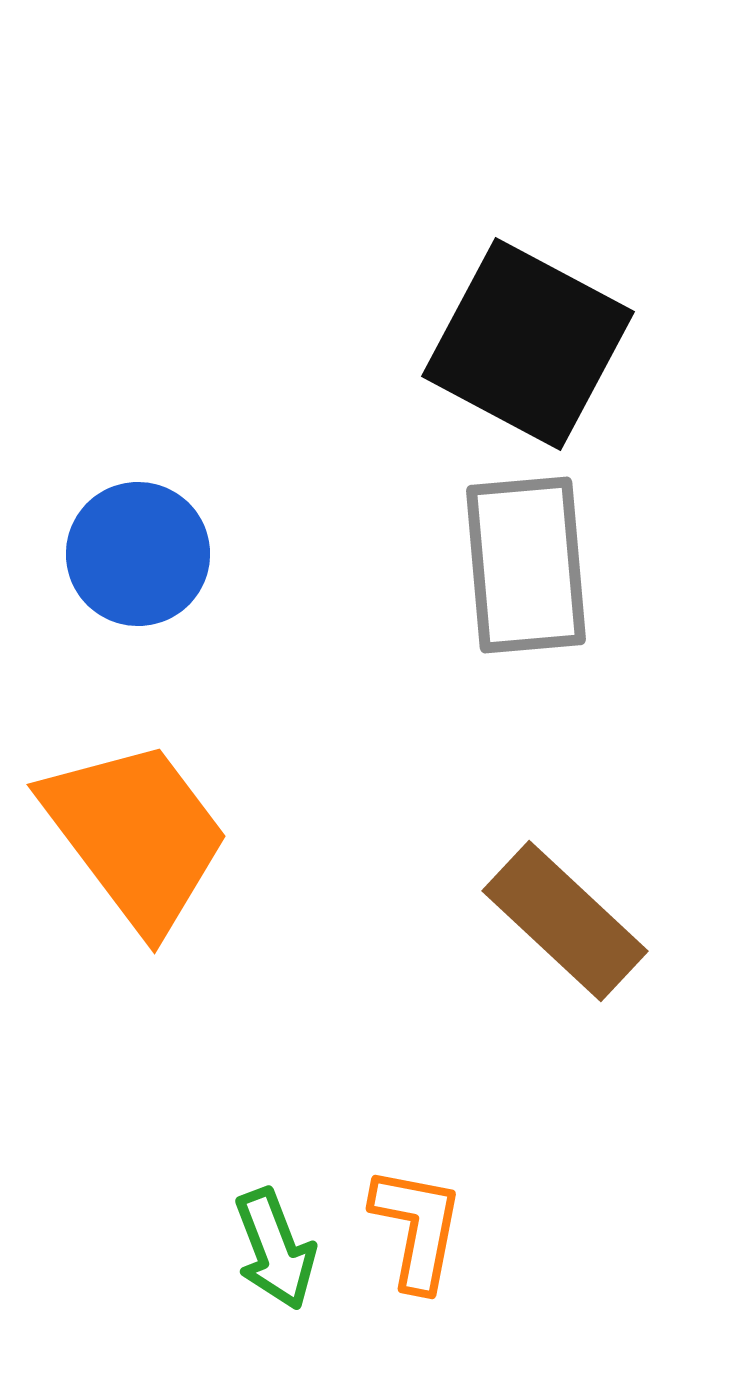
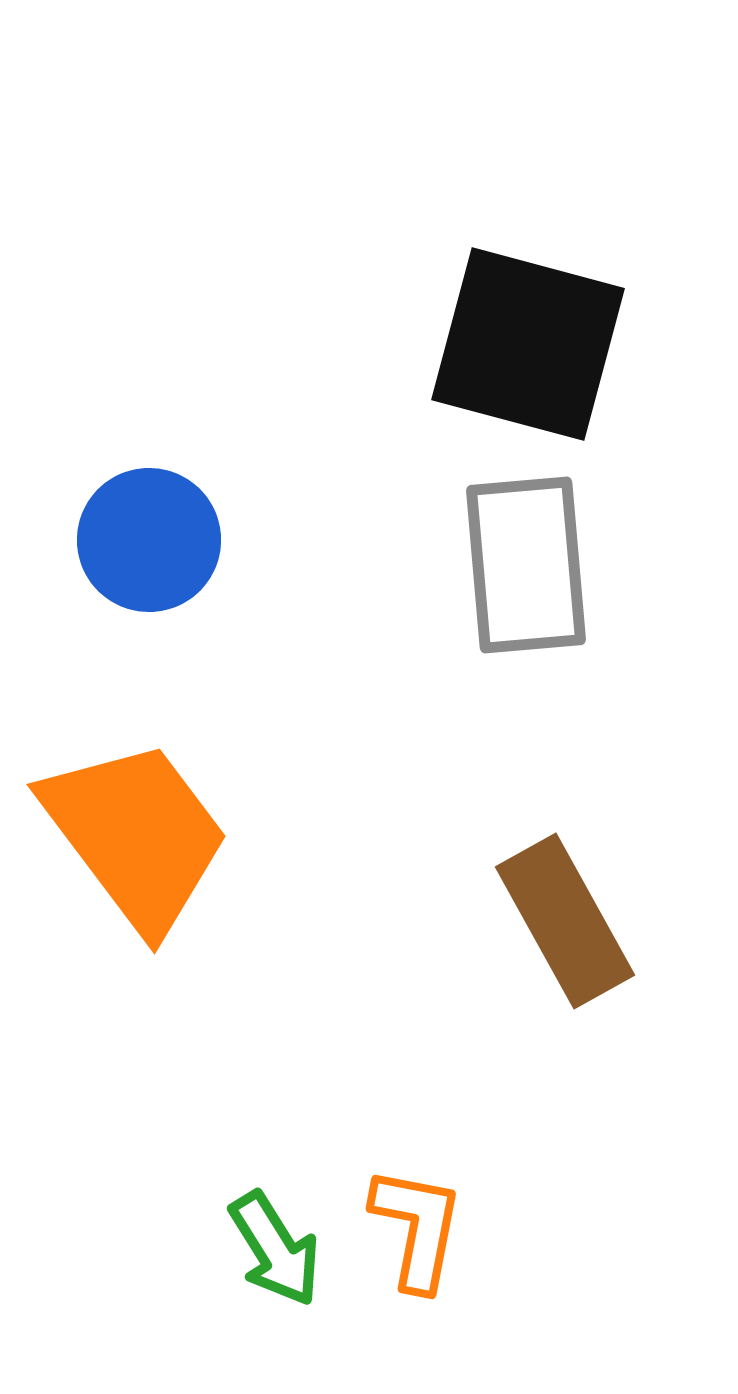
black square: rotated 13 degrees counterclockwise
blue circle: moved 11 px right, 14 px up
brown rectangle: rotated 18 degrees clockwise
green arrow: rotated 11 degrees counterclockwise
